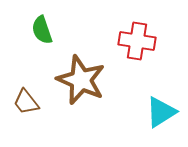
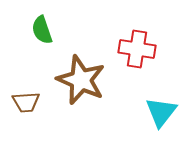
red cross: moved 8 px down
brown trapezoid: rotated 56 degrees counterclockwise
cyan triangle: rotated 20 degrees counterclockwise
